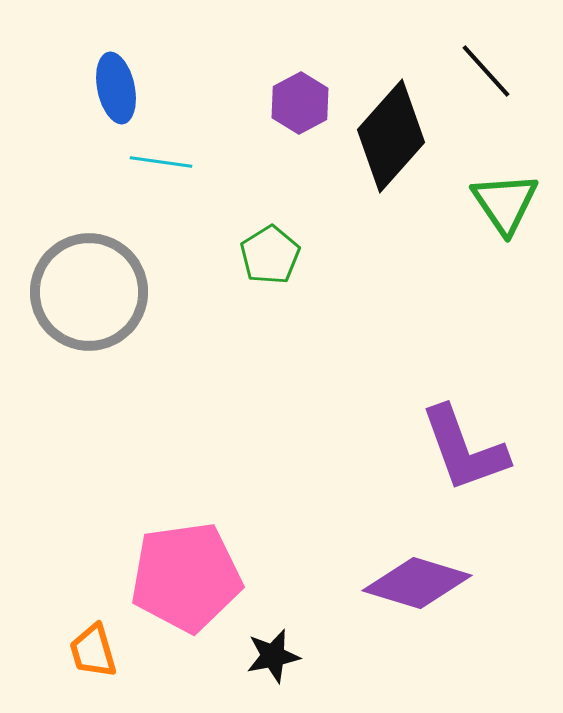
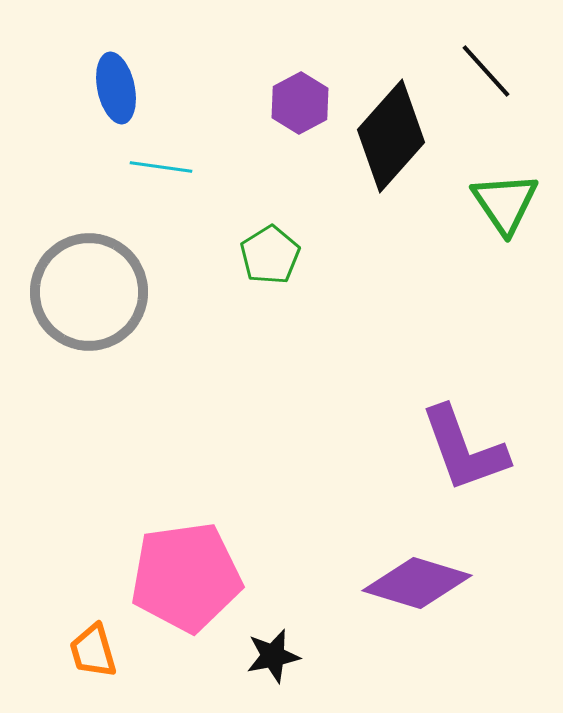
cyan line: moved 5 px down
